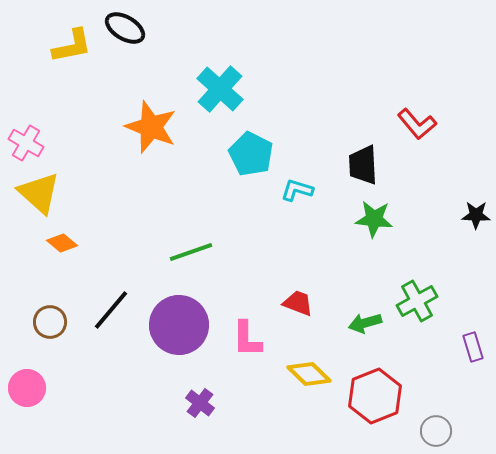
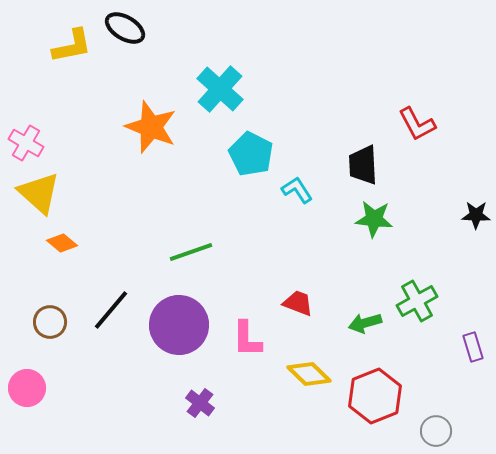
red L-shape: rotated 12 degrees clockwise
cyan L-shape: rotated 40 degrees clockwise
